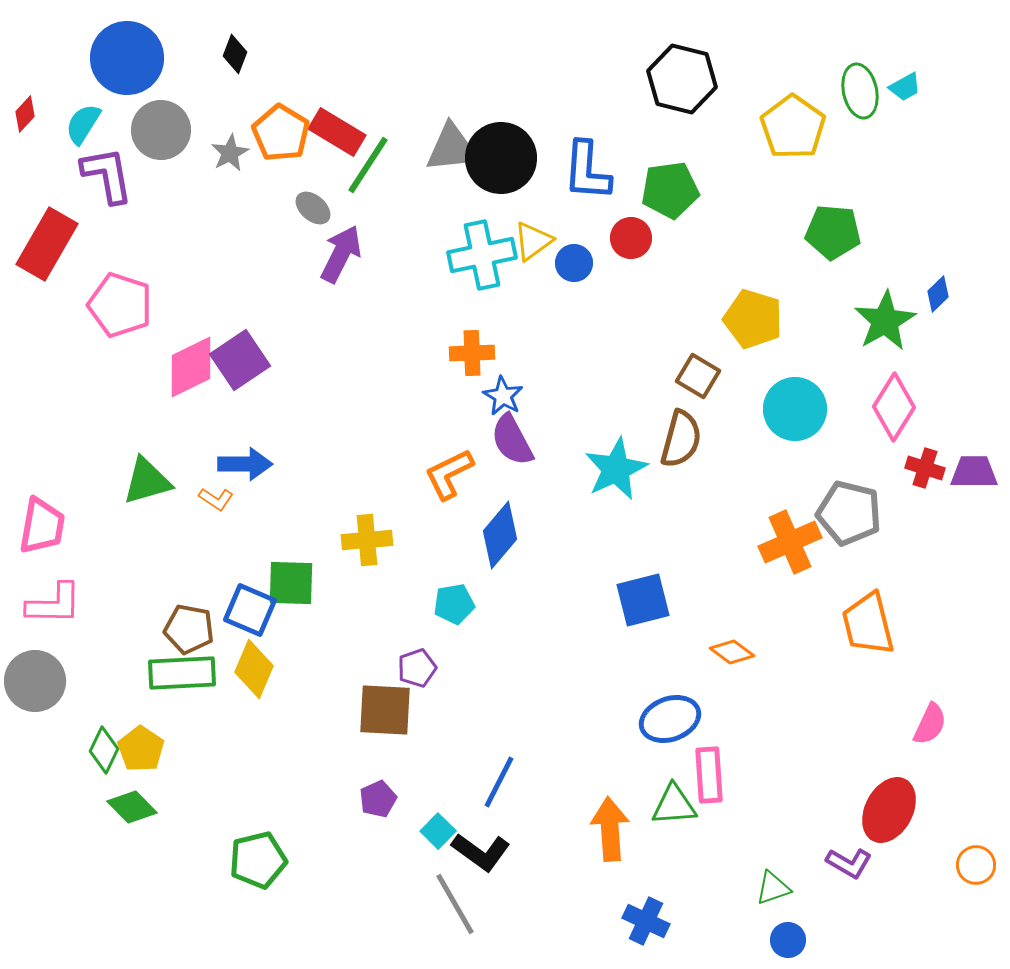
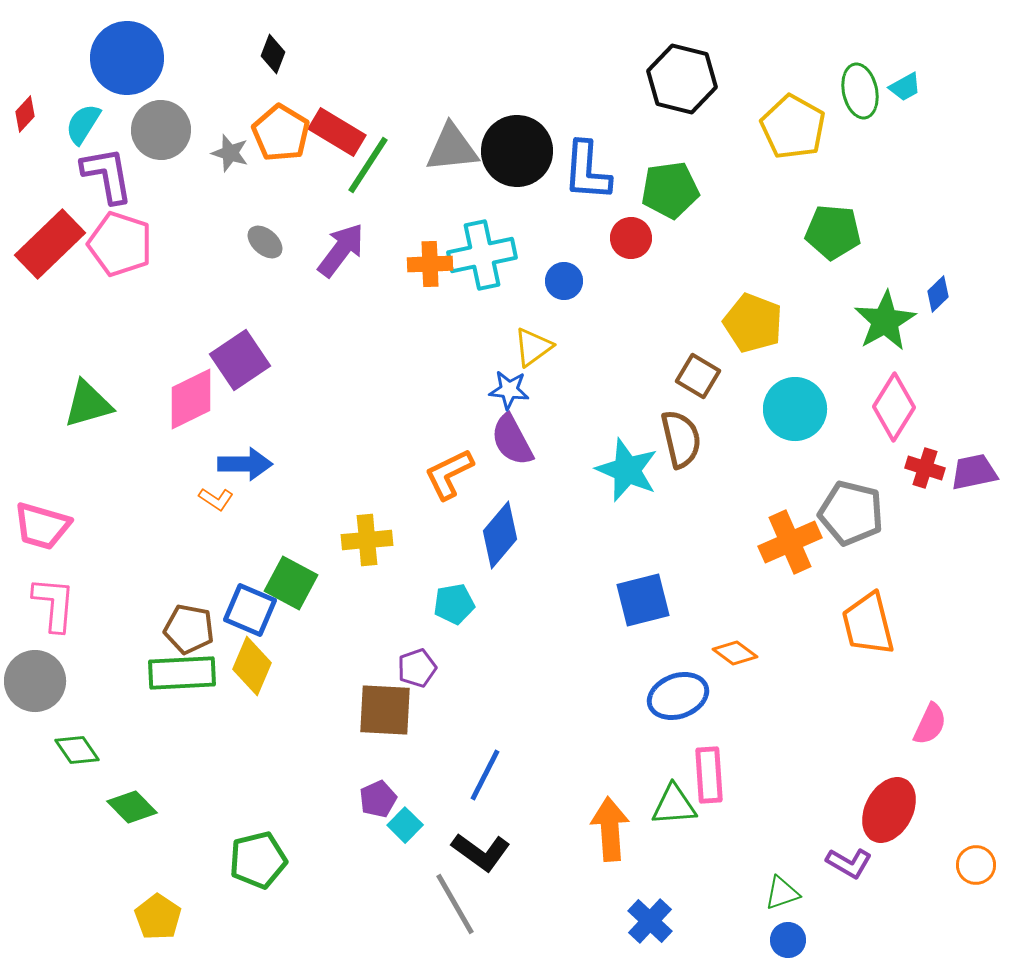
black diamond at (235, 54): moved 38 px right
yellow pentagon at (793, 127): rotated 6 degrees counterclockwise
gray star at (230, 153): rotated 27 degrees counterclockwise
black circle at (501, 158): moved 16 px right, 7 px up
gray ellipse at (313, 208): moved 48 px left, 34 px down
yellow triangle at (533, 241): moved 106 px down
red rectangle at (47, 244): moved 3 px right; rotated 16 degrees clockwise
purple arrow at (341, 254): moved 4 px up; rotated 10 degrees clockwise
blue circle at (574, 263): moved 10 px left, 18 px down
pink pentagon at (120, 305): moved 61 px up
yellow pentagon at (753, 319): moved 4 px down; rotated 4 degrees clockwise
orange cross at (472, 353): moved 42 px left, 89 px up
pink diamond at (191, 367): moved 32 px down
blue star at (503, 396): moved 6 px right, 6 px up; rotated 24 degrees counterclockwise
brown semicircle at (681, 439): rotated 28 degrees counterclockwise
cyan star at (616, 469): moved 11 px right, 1 px down; rotated 24 degrees counterclockwise
purple trapezoid at (974, 472): rotated 12 degrees counterclockwise
green triangle at (147, 481): moved 59 px left, 77 px up
gray pentagon at (849, 513): moved 2 px right
pink trapezoid at (42, 526): rotated 96 degrees clockwise
green square at (291, 583): rotated 26 degrees clockwise
pink L-shape at (54, 604): rotated 86 degrees counterclockwise
orange diamond at (732, 652): moved 3 px right, 1 px down
yellow diamond at (254, 669): moved 2 px left, 3 px up
blue ellipse at (670, 719): moved 8 px right, 23 px up
yellow pentagon at (141, 749): moved 17 px right, 168 px down
green diamond at (104, 750): moved 27 px left; rotated 60 degrees counterclockwise
blue line at (499, 782): moved 14 px left, 7 px up
cyan square at (438, 831): moved 33 px left, 6 px up
green triangle at (773, 888): moved 9 px right, 5 px down
blue cross at (646, 921): moved 4 px right; rotated 18 degrees clockwise
